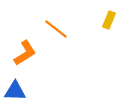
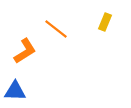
yellow rectangle: moved 4 px left, 2 px down
orange L-shape: moved 2 px up
